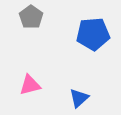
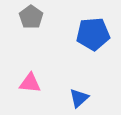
pink triangle: moved 2 px up; rotated 20 degrees clockwise
